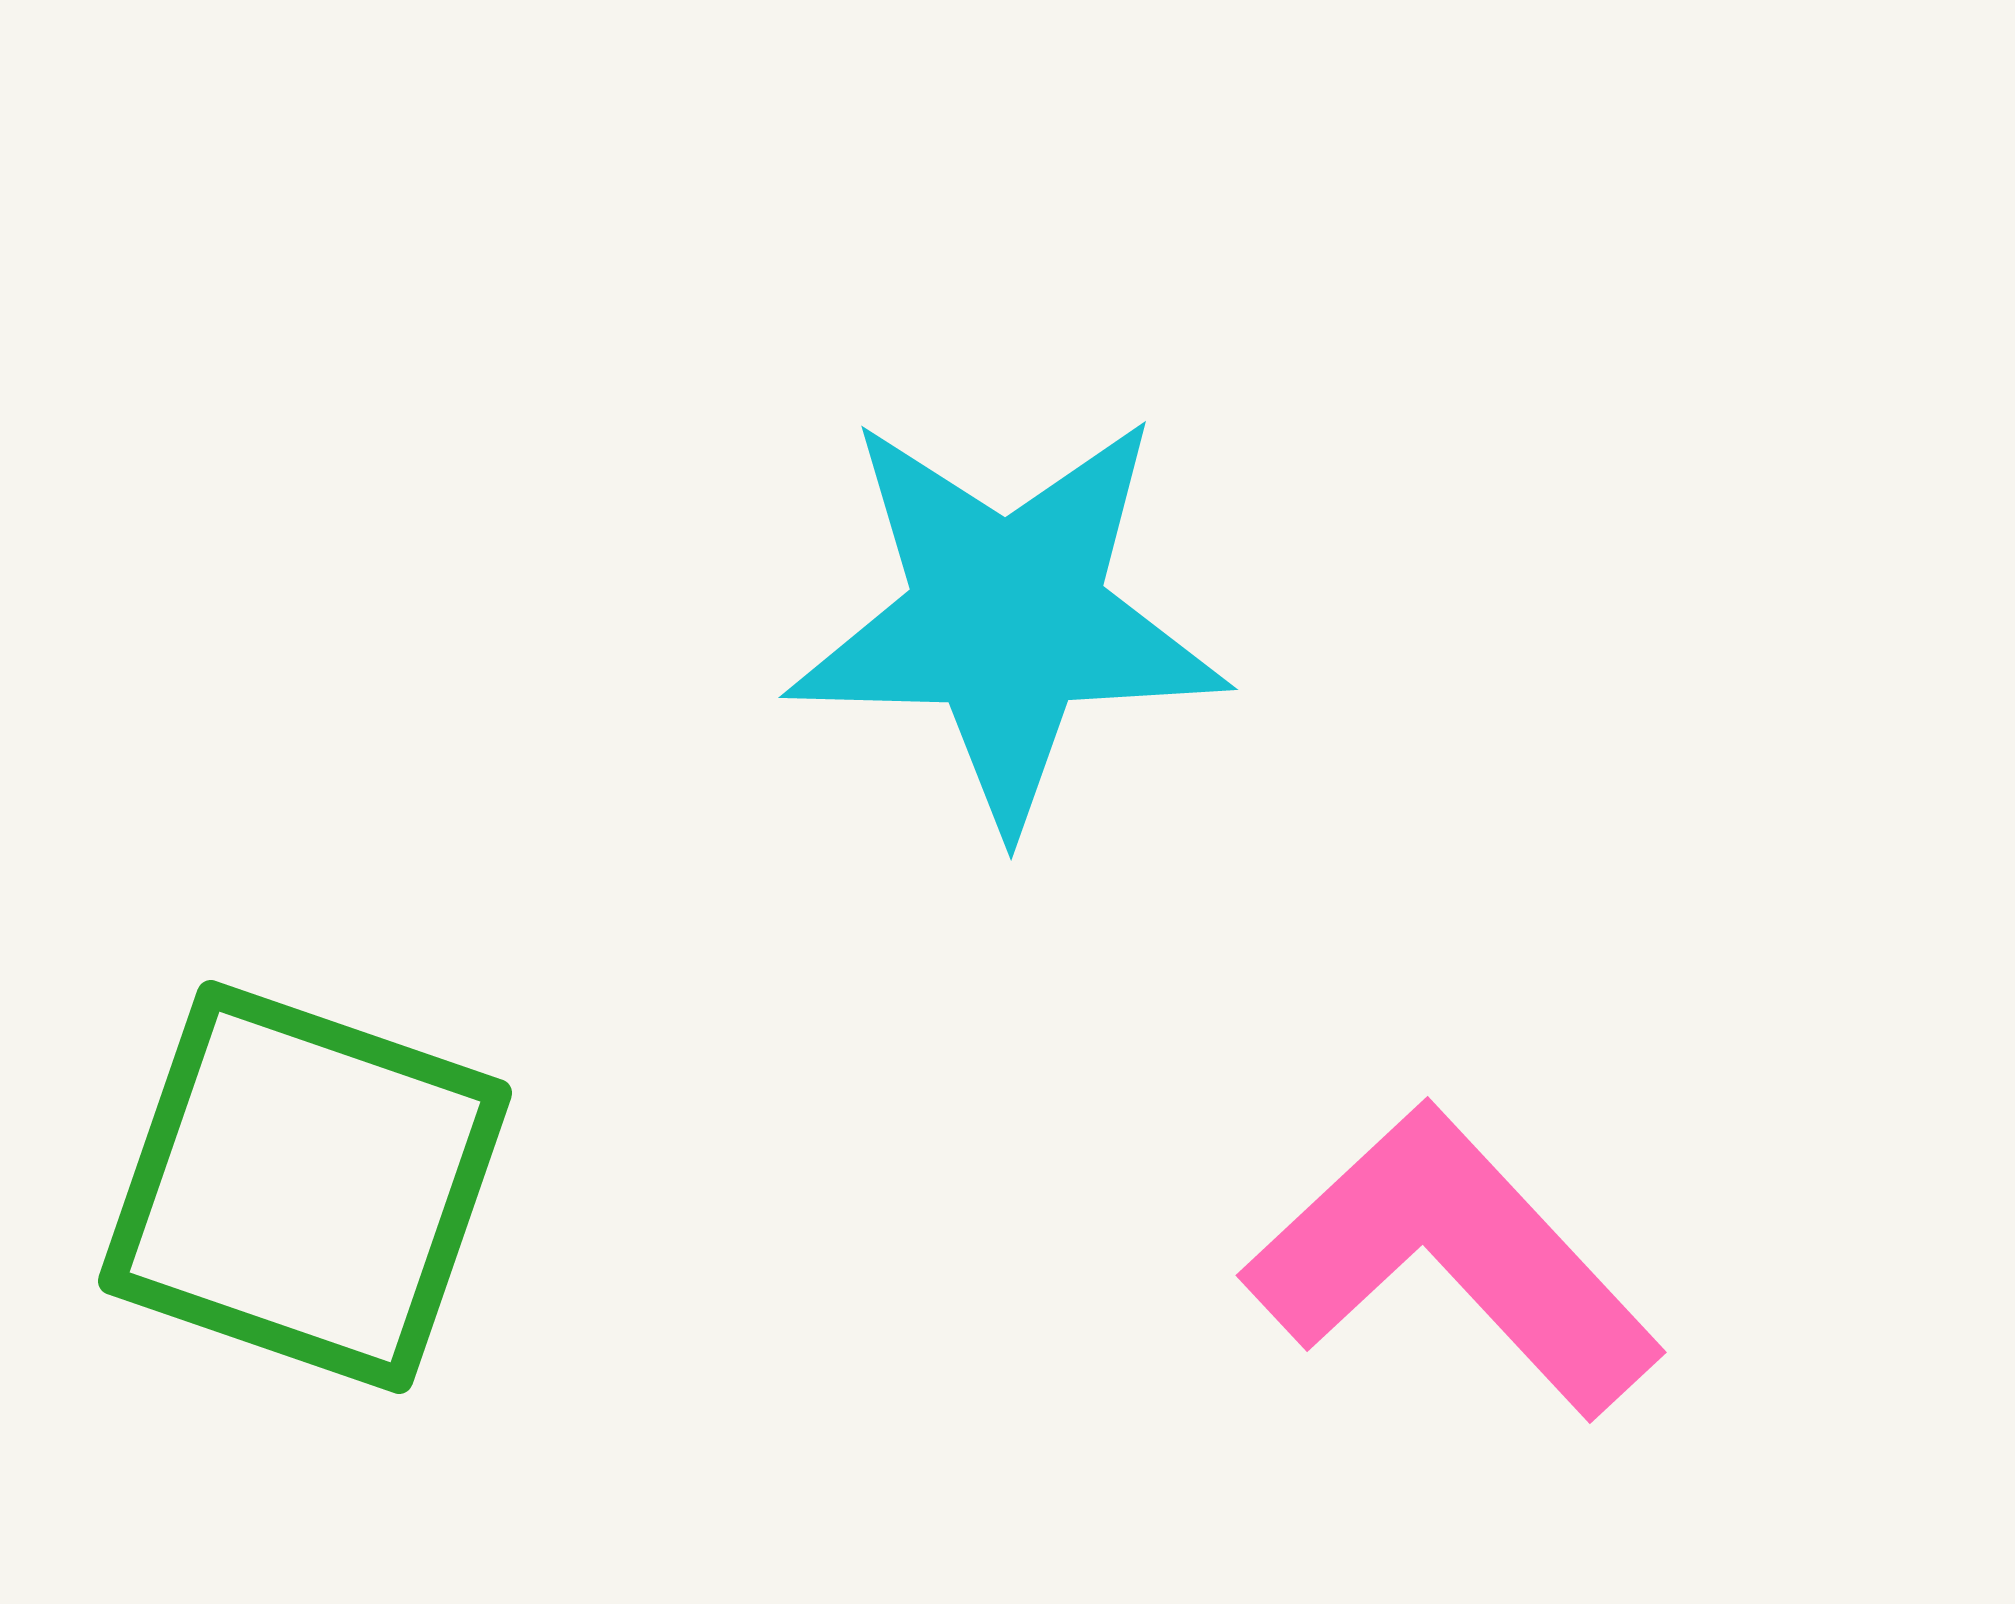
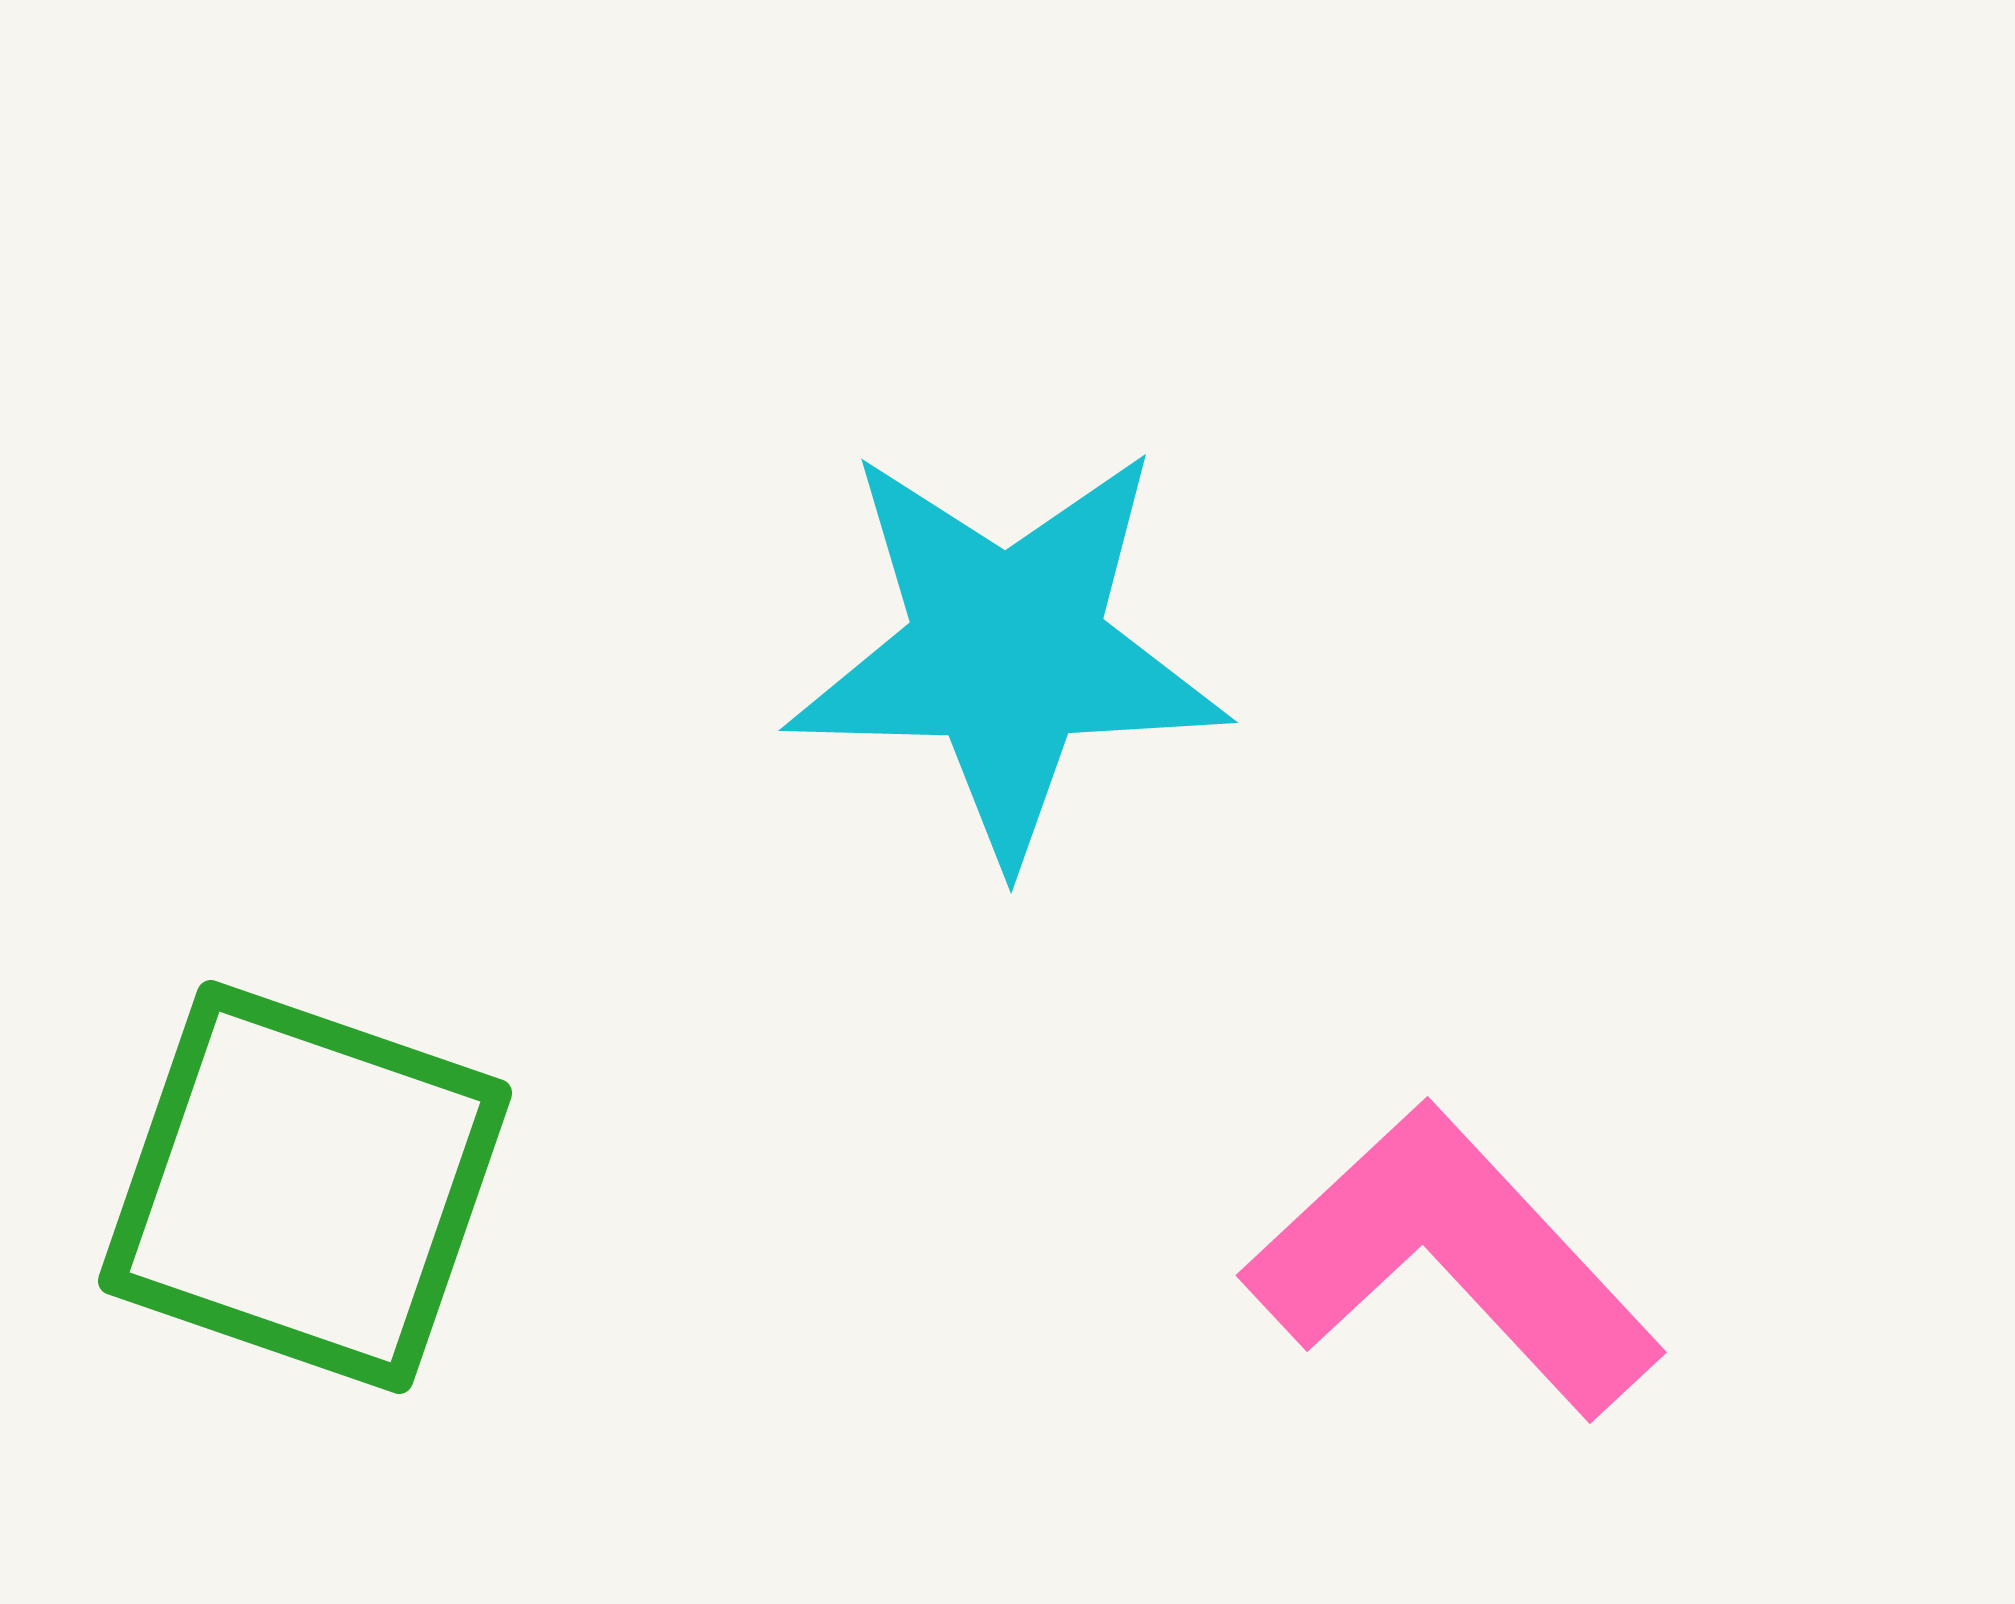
cyan star: moved 33 px down
